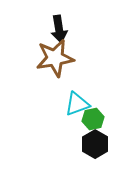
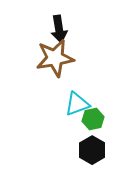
black hexagon: moved 3 px left, 6 px down
